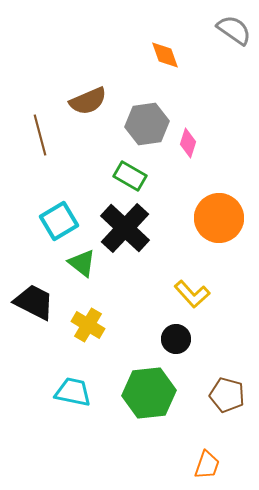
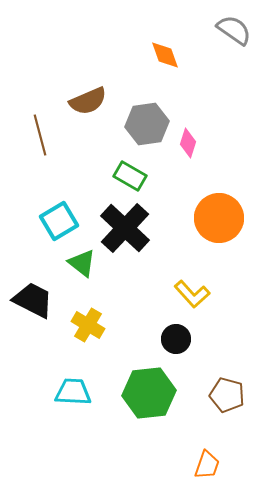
black trapezoid: moved 1 px left, 2 px up
cyan trapezoid: rotated 9 degrees counterclockwise
